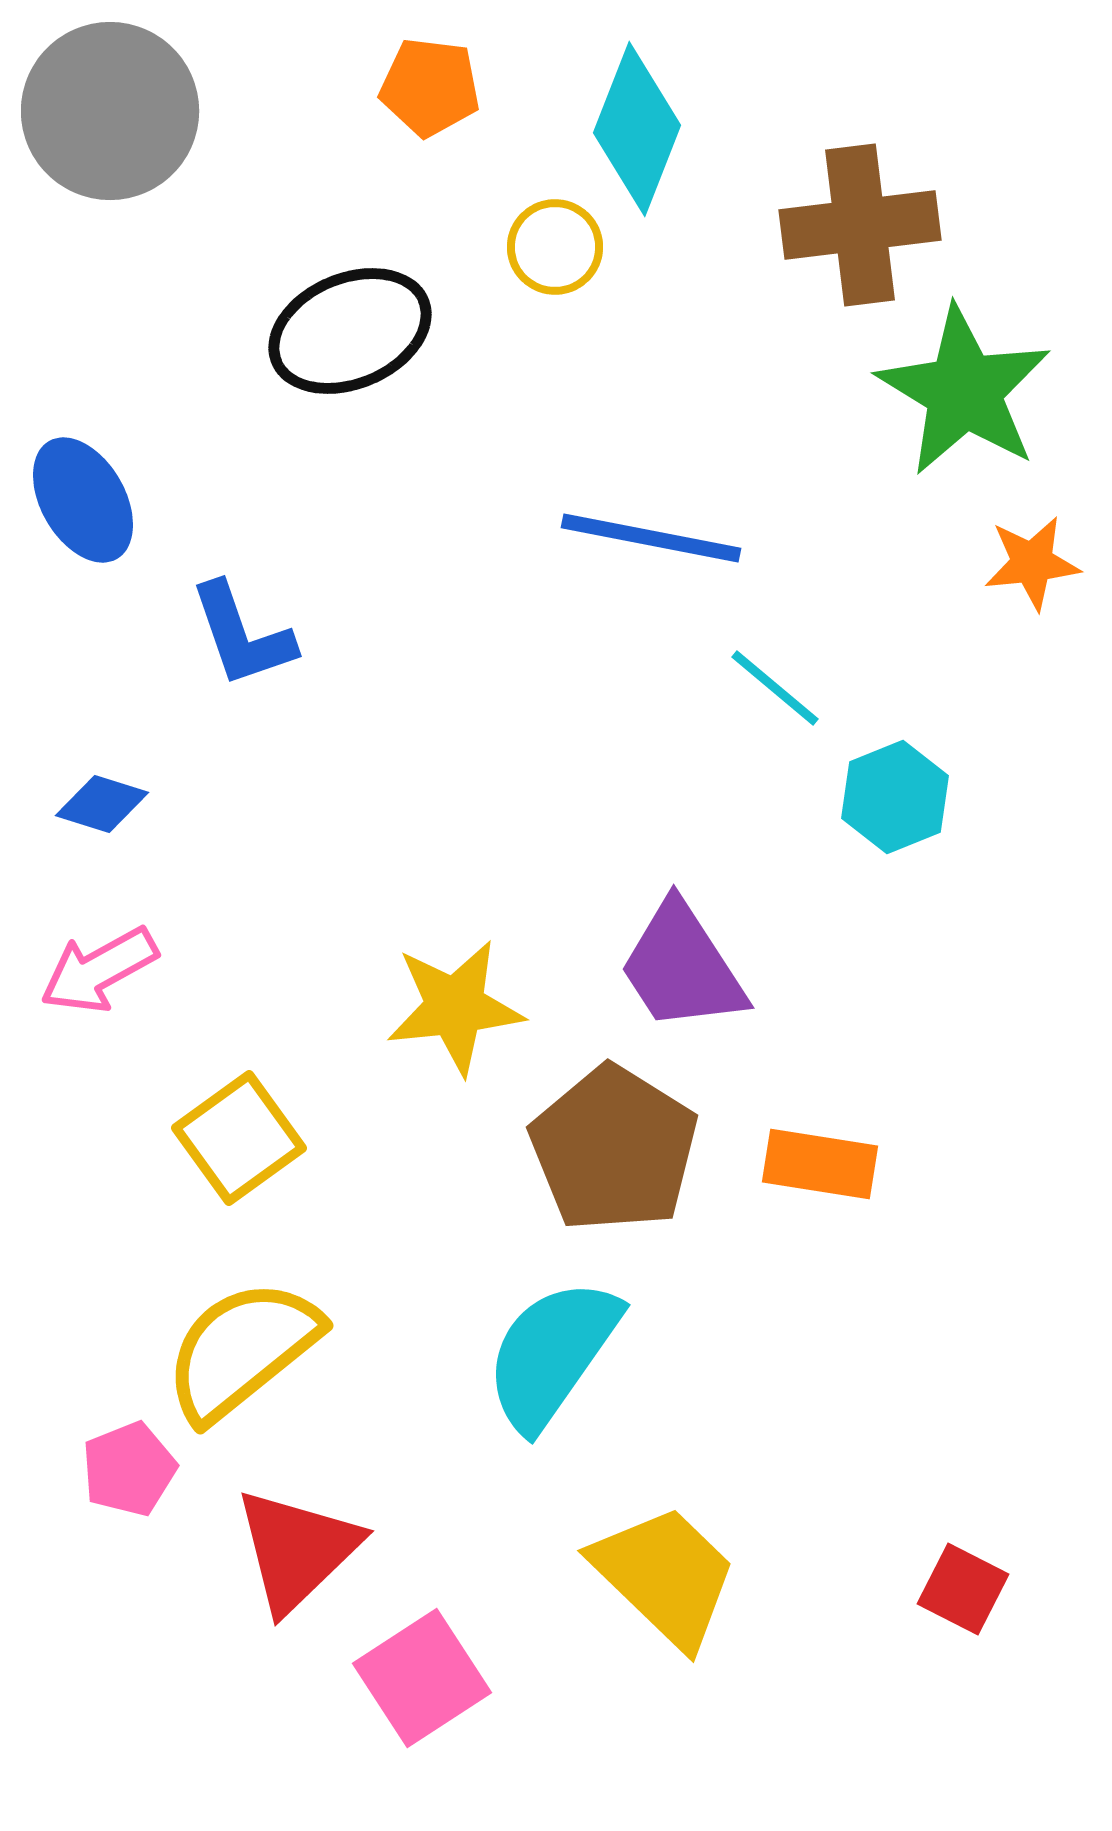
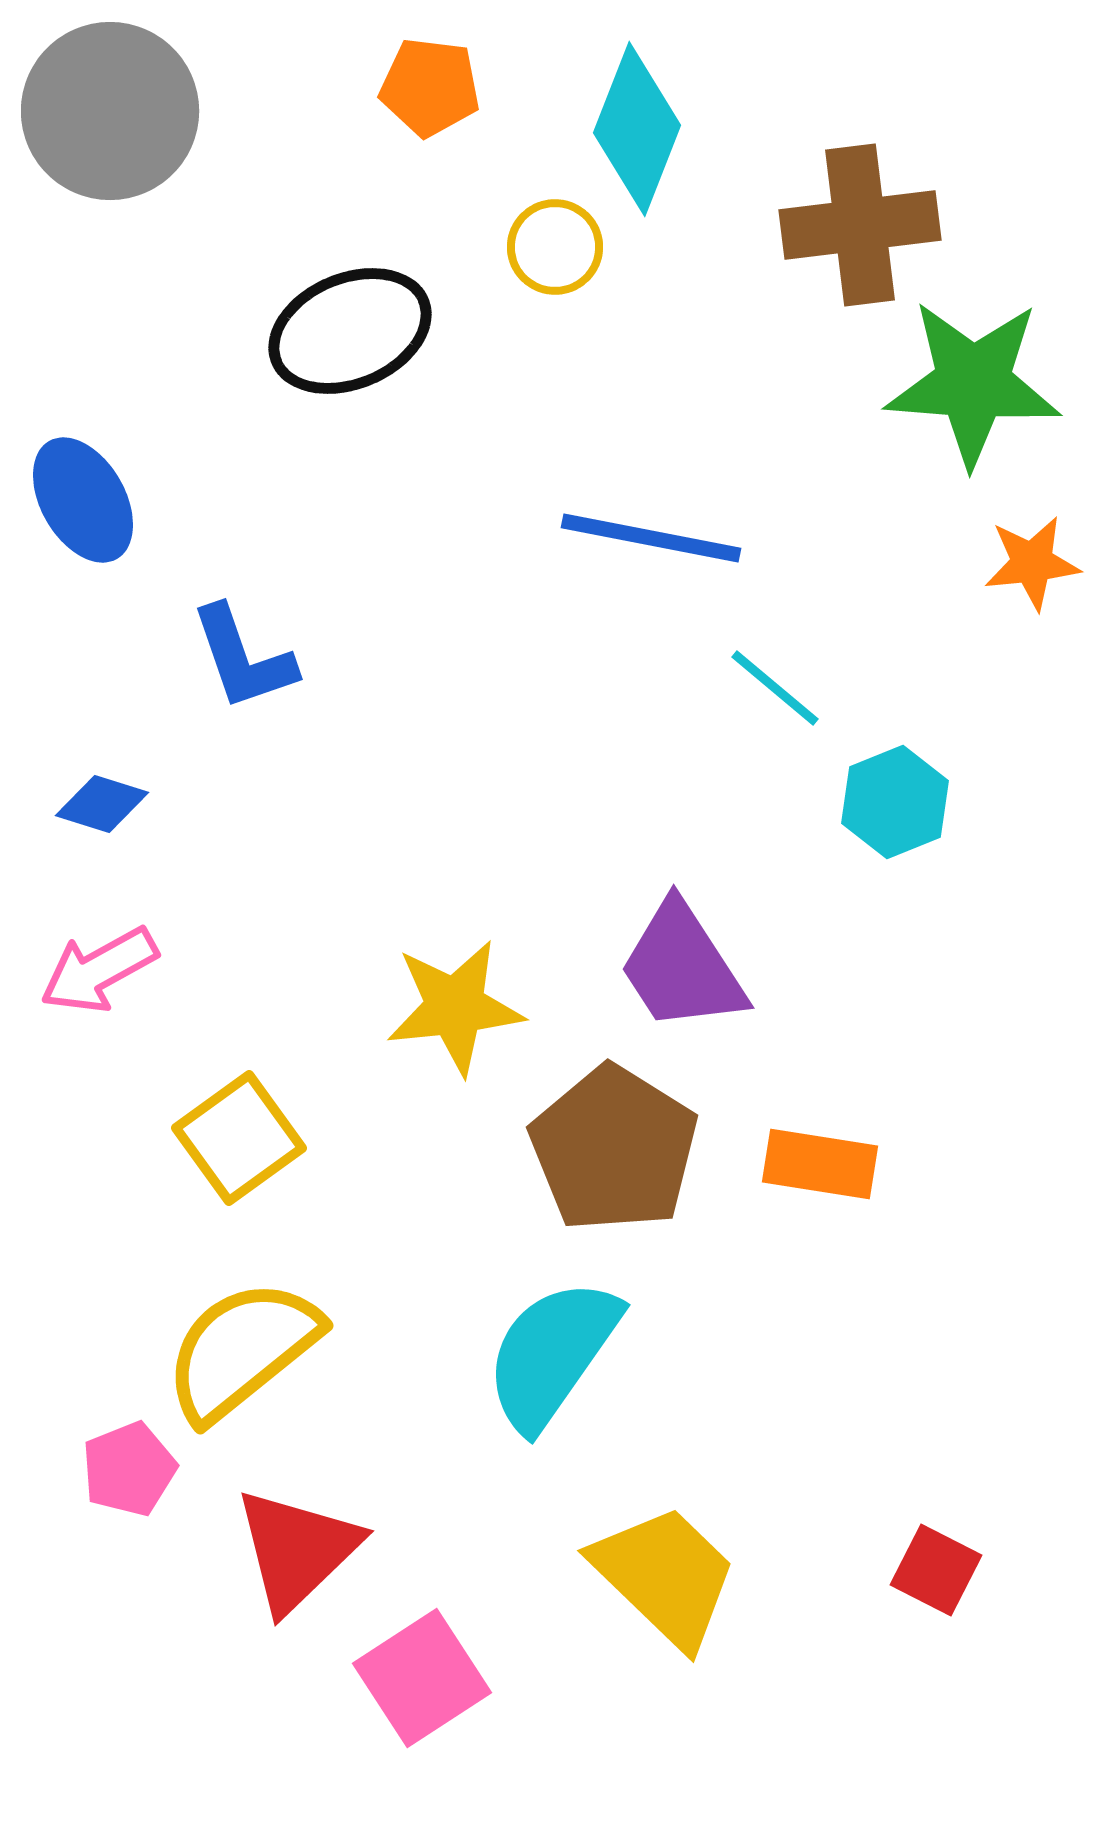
green star: moved 9 px right, 8 px up; rotated 27 degrees counterclockwise
blue L-shape: moved 1 px right, 23 px down
cyan hexagon: moved 5 px down
red square: moved 27 px left, 19 px up
